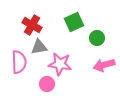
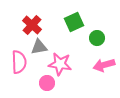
red cross: rotated 12 degrees clockwise
pink circle: moved 1 px up
